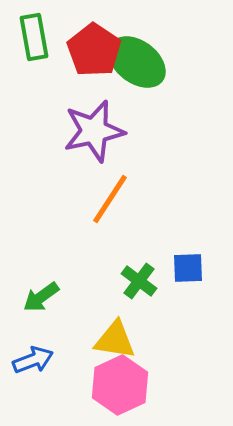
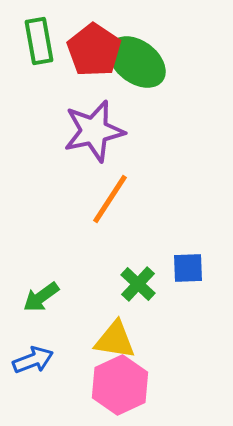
green rectangle: moved 5 px right, 4 px down
green cross: moved 1 px left, 3 px down; rotated 6 degrees clockwise
